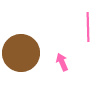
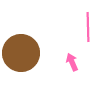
pink arrow: moved 10 px right
